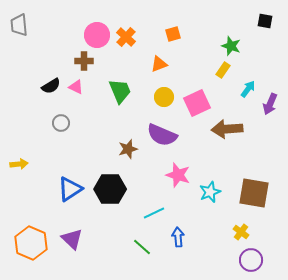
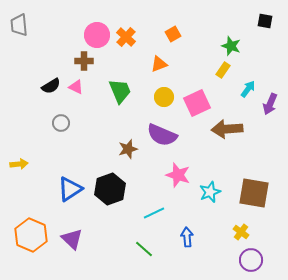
orange square: rotated 14 degrees counterclockwise
black hexagon: rotated 20 degrees counterclockwise
blue arrow: moved 9 px right
orange hexagon: moved 8 px up
green line: moved 2 px right, 2 px down
